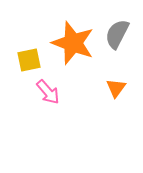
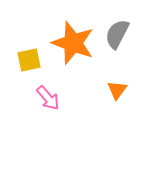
orange triangle: moved 1 px right, 2 px down
pink arrow: moved 6 px down
